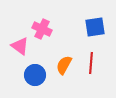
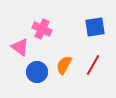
pink triangle: moved 1 px down
red line: moved 2 px right, 2 px down; rotated 25 degrees clockwise
blue circle: moved 2 px right, 3 px up
